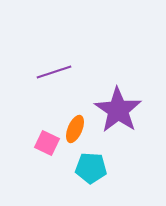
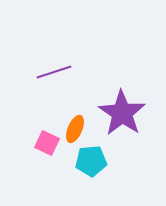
purple star: moved 4 px right, 3 px down
cyan pentagon: moved 7 px up; rotated 8 degrees counterclockwise
